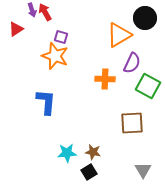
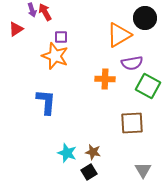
purple square: rotated 16 degrees counterclockwise
purple semicircle: rotated 55 degrees clockwise
cyan star: rotated 24 degrees clockwise
